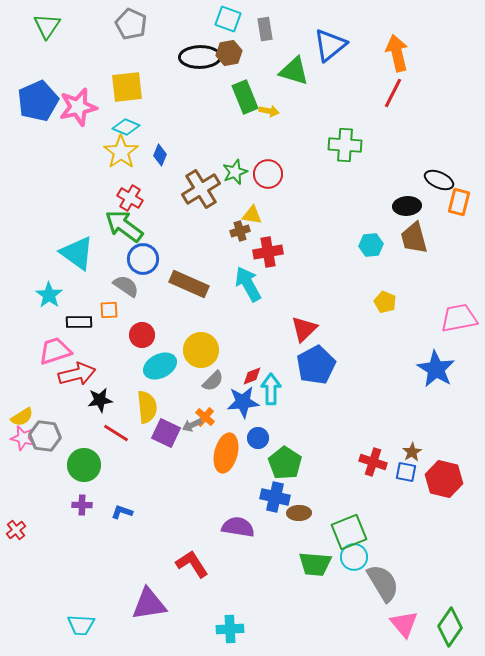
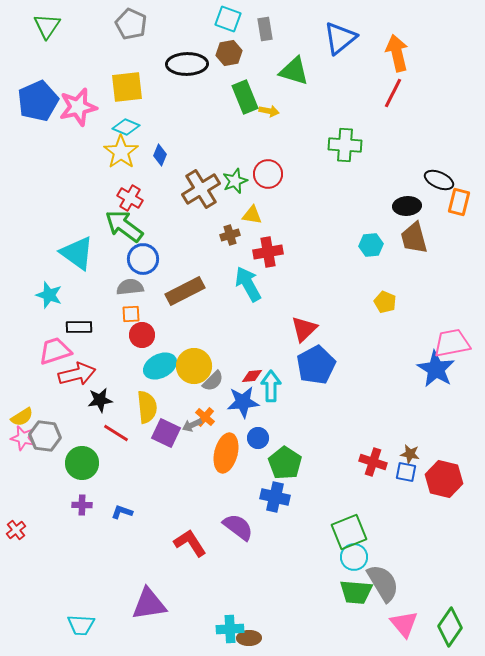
blue triangle at (330, 45): moved 10 px right, 7 px up
black ellipse at (200, 57): moved 13 px left, 7 px down
green star at (235, 172): moved 9 px down
brown cross at (240, 231): moved 10 px left, 4 px down
brown rectangle at (189, 284): moved 4 px left, 7 px down; rotated 51 degrees counterclockwise
gray semicircle at (126, 286): moved 4 px right, 1 px down; rotated 40 degrees counterclockwise
cyan star at (49, 295): rotated 16 degrees counterclockwise
orange square at (109, 310): moved 22 px right, 4 px down
pink trapezoid at (459, 318): moved 7 px left, 25 px down
black rectangle at (79, 322): moved 5 px down
yellow circle at (201, 350): moved 7 px left, 16 px down
red diamond at (252, 376): rotated 15 degrees clockwise
cyan arrow at (271, 389): moved 3 px up
brown star at (412, 452): moved 2 px left, 2 px down; rotated 30 degrees counterclockwise
green circle at (84, 465): moved 2 px left, 2 px up
brown ellipse at (299, 513): moved 50 px left, 125 px down
purple semicircle at (238, 527): rotated 28 degrees clockwise
red L-shape at (192, 564): moved 2 px left, 21 px up
green trapezoid at (315, 564): moved 41 px right, 28 px down
